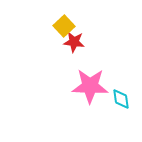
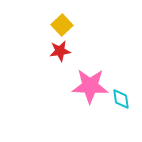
yellow square: moved 2 px left, 1 px up
red star: moved 14 px left, 9 px down; rotated 15 degrees counterclockwise
